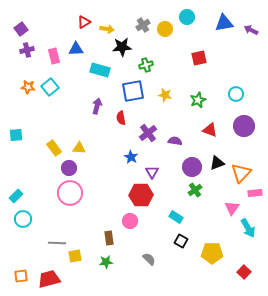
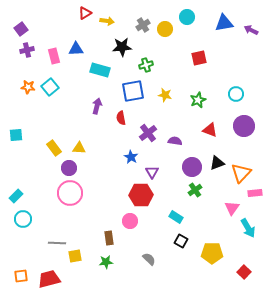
red triangle at (84, 22): moved 1 px right, 9 px up
yellow arrow at (107, 29): moved 8 px up
